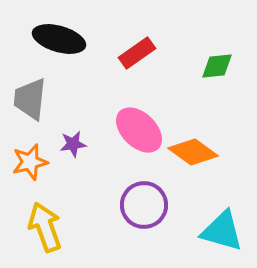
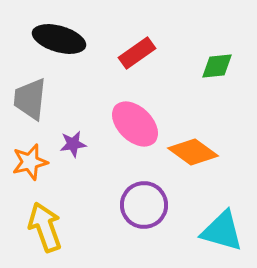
pink ellipse: moved 4 px left, 6 px up
